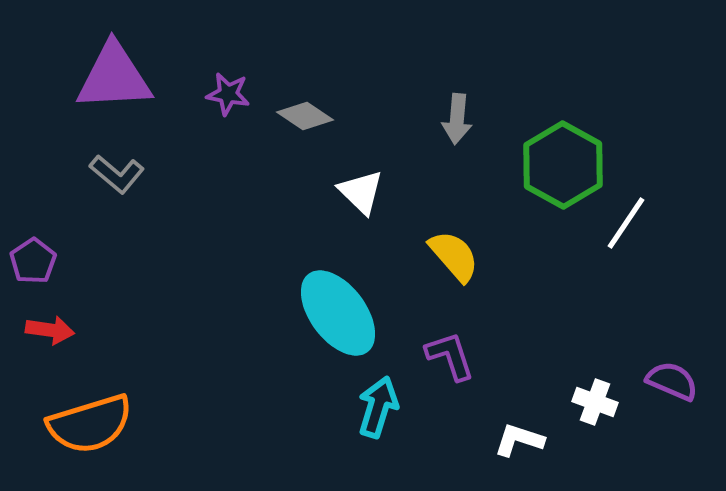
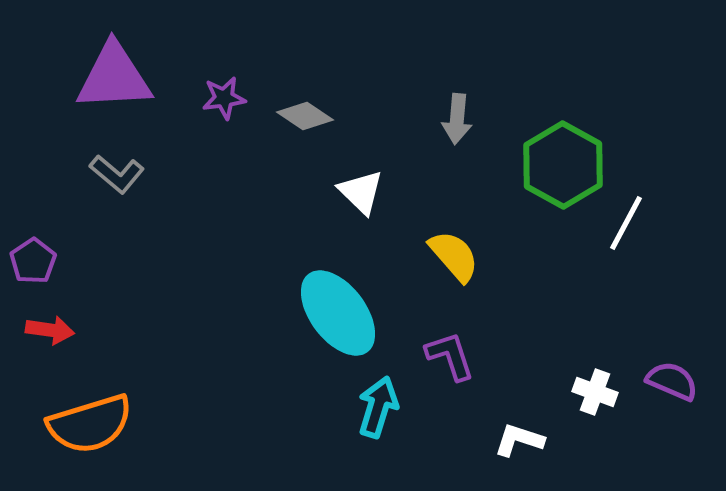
purple star: moved 4 px left, 4 px down; rotated 18 degrees counterclockwise
white line: rotated 6 degrees counterclockwise
white cross: moved 10 px up
